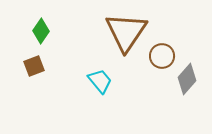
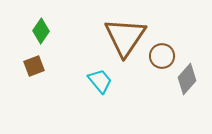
brown triangle: moved 1 px left, 5 px down
